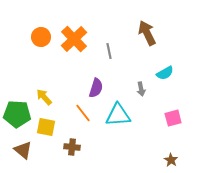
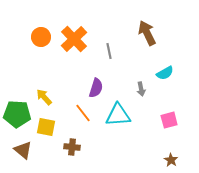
pink square: moved 4 px left, 2 px down
